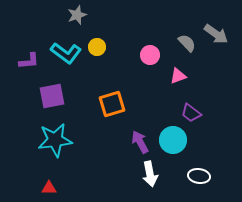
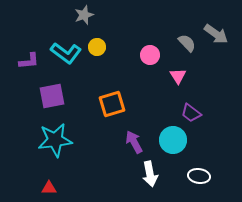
gray star: moved 7 px right
pink triangle: rotated 42 degrees counterclockwise
purple arrow: moved 6 px left
